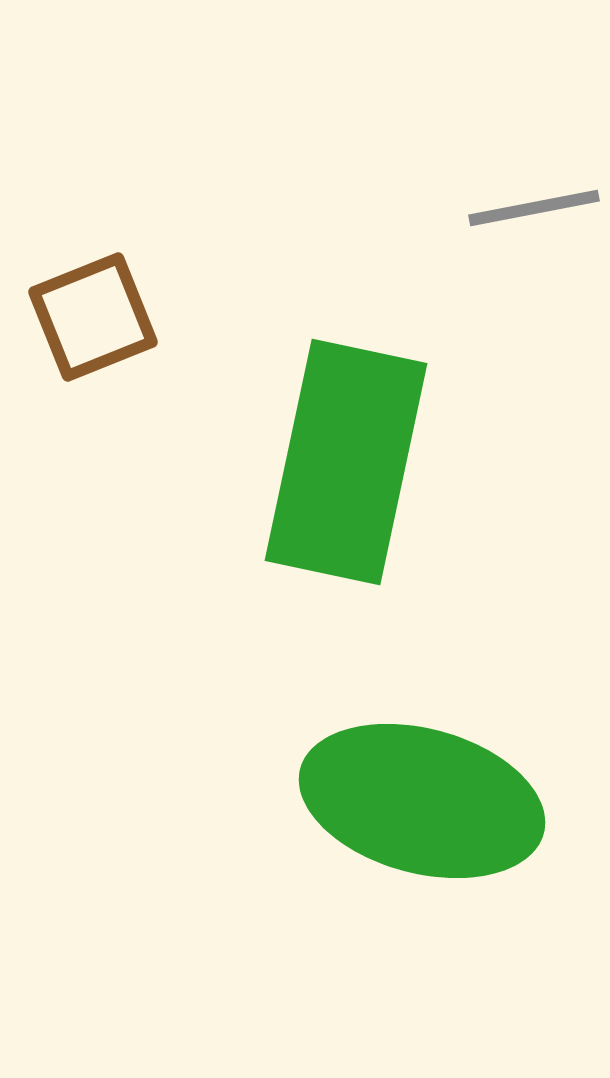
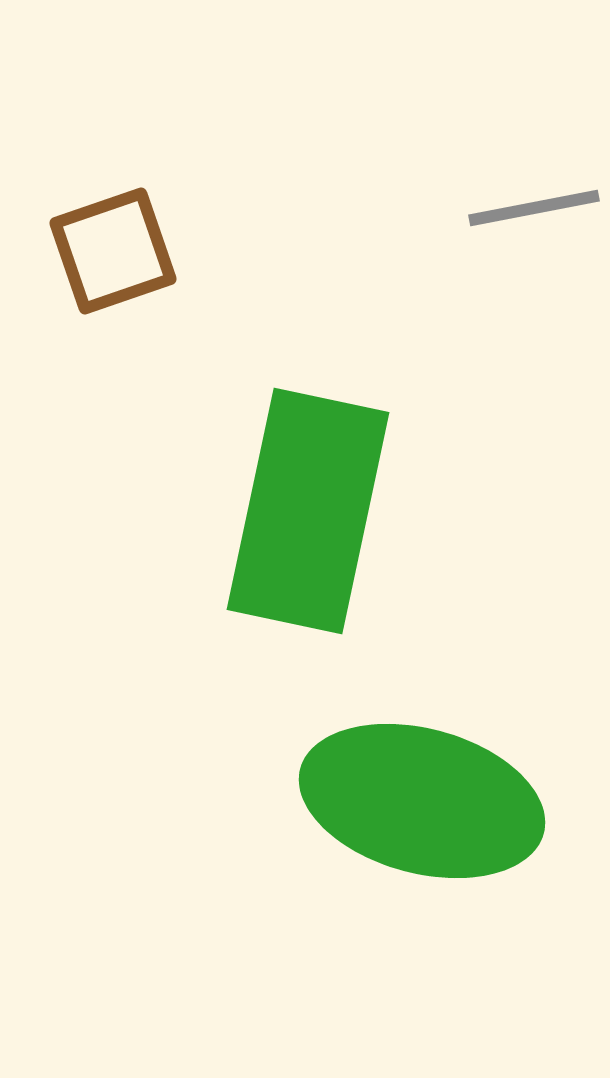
brown square: moved 20 px right, 66 px up; rotated 3 degrees clockwise
green rectangle: moved 38 px left, 49 px down
